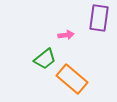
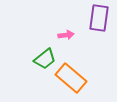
orange rectangle: moved 1 px left, 1 px up
